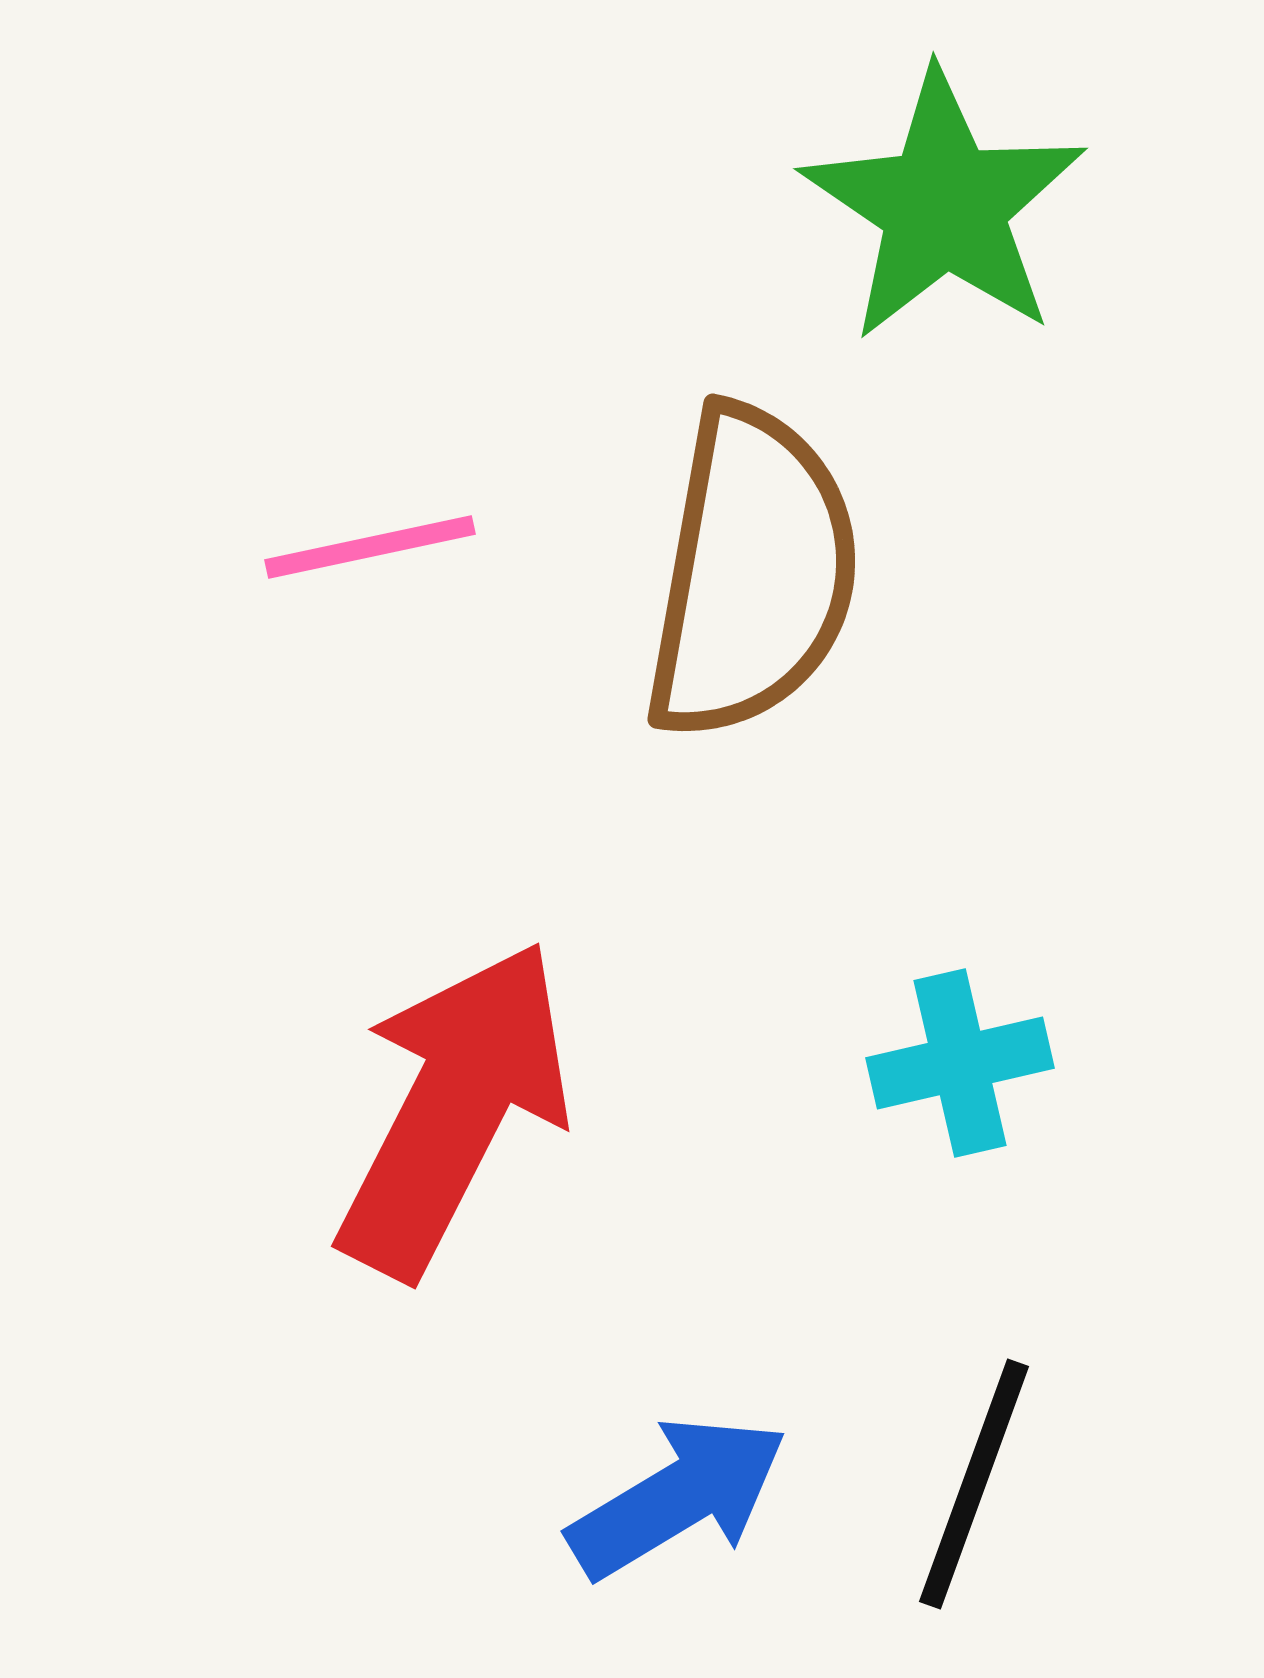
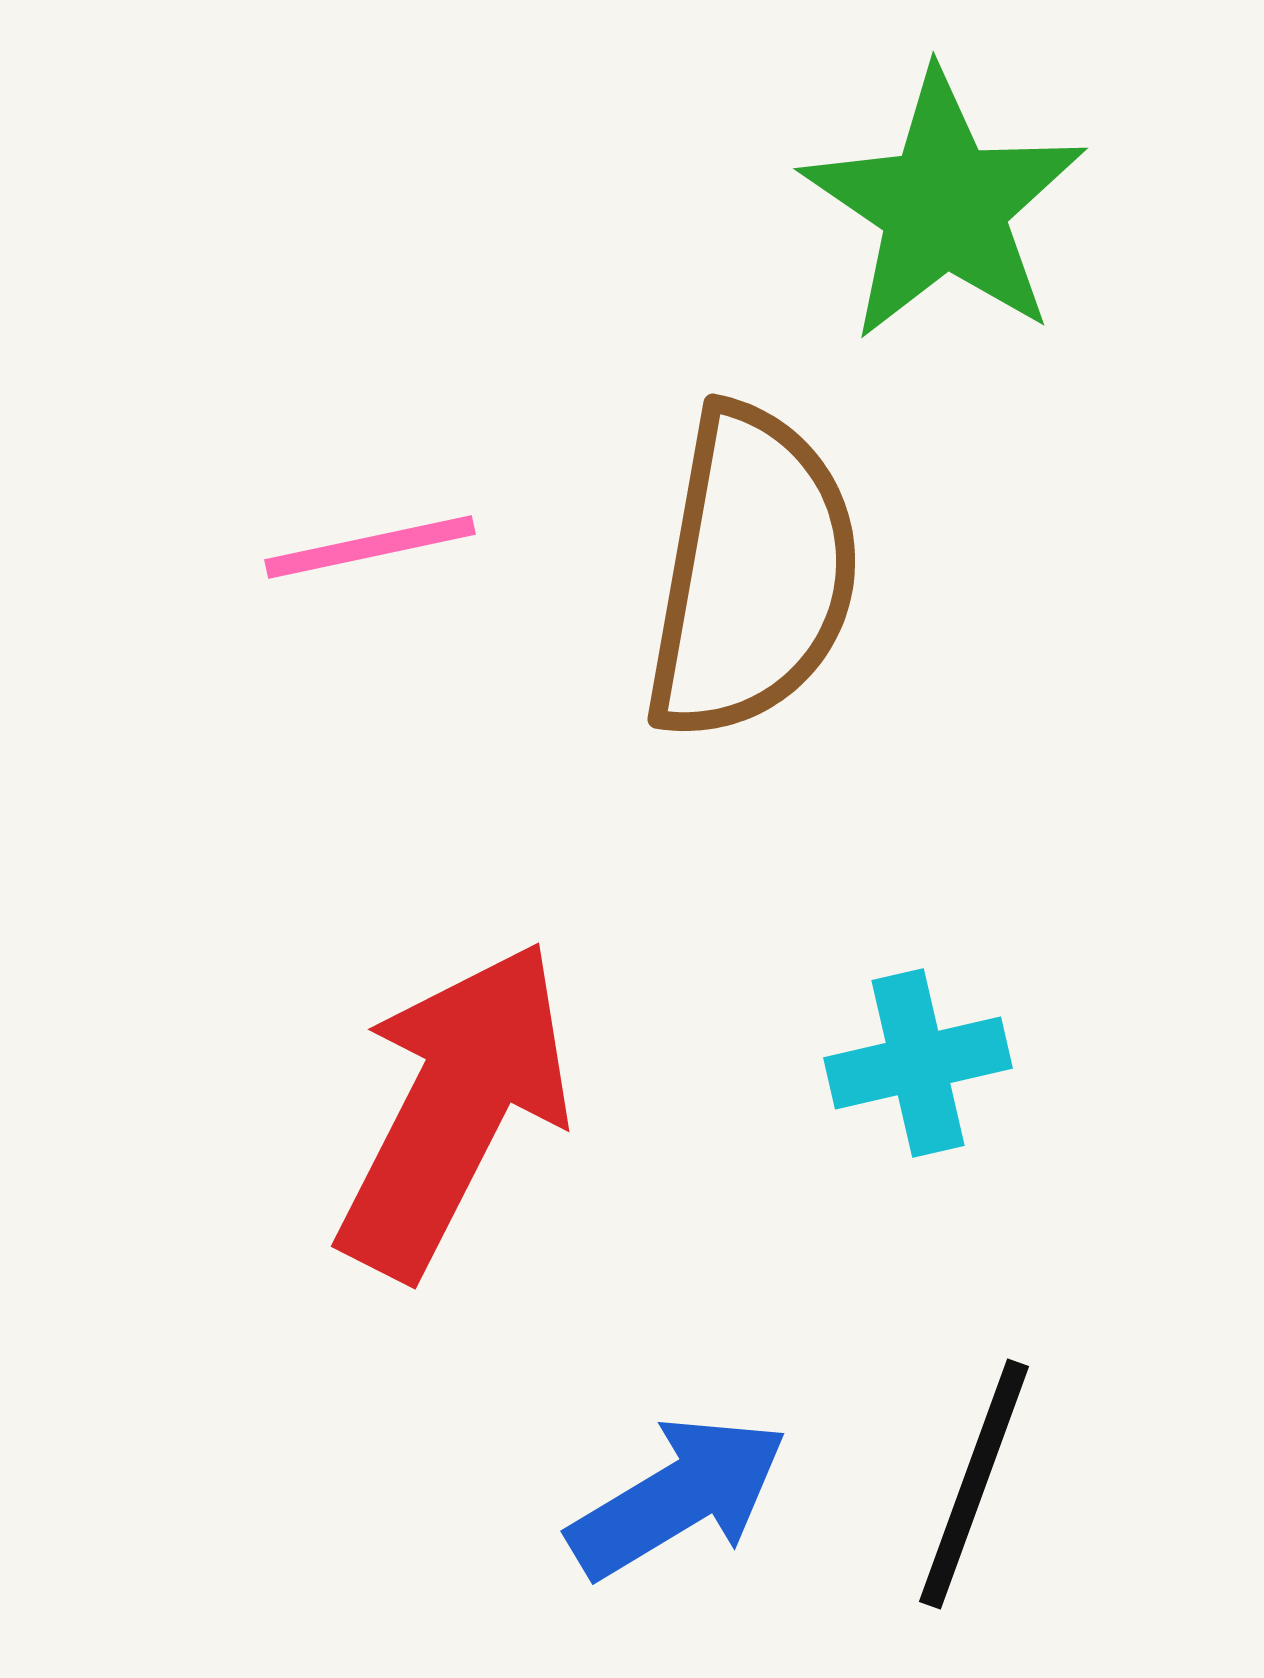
cyan cross: moved 42 px left
